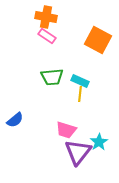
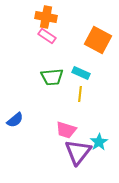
cyan rectangle: moved 1 px right, 8 px up
